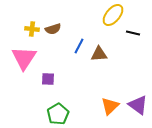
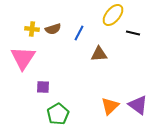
blue line: moved 13 px up
pink triangle: moved 1 px left
purple square: moved 5 px left, 8 px down
